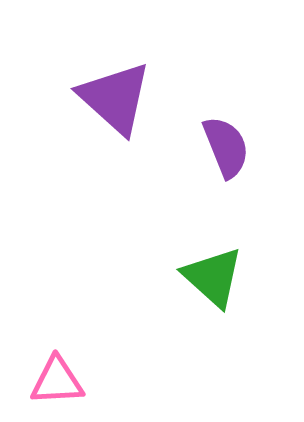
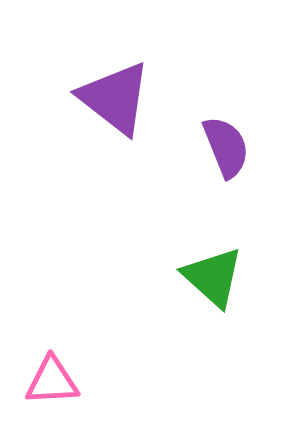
purple triangle: rotated 4 degrees counterclockwise
pink triangle: moved 5 px left
